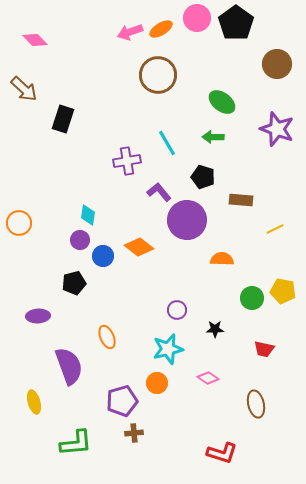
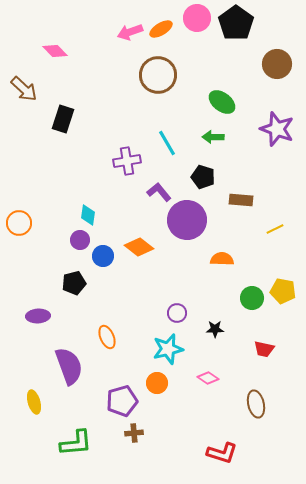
pink diamond at (35, 40): moved 20 px right, 11 px down
purple circle at (177, 310): moved 3 px down
